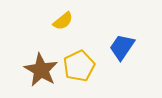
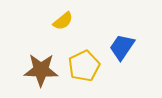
yellow pentagon: moved 5 px right
brown star: rotated 28 degrees counterclockwise
